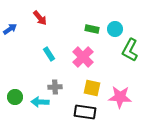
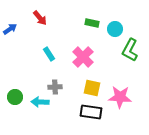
green rectangle: moved 6 px up
black rectangle: moved 6 px right
